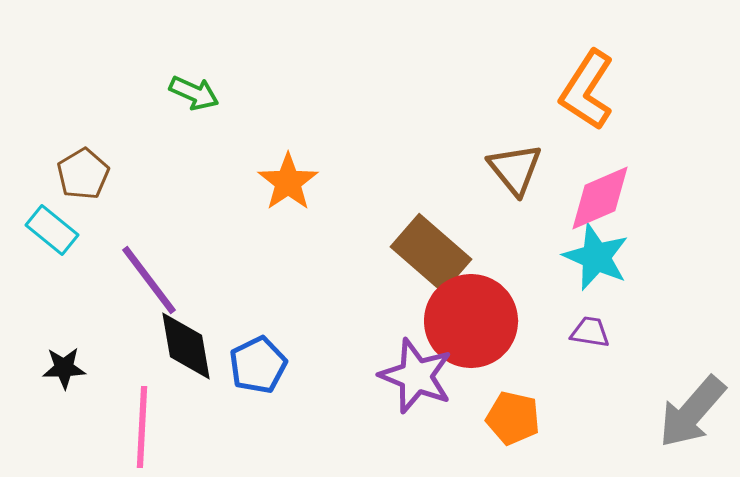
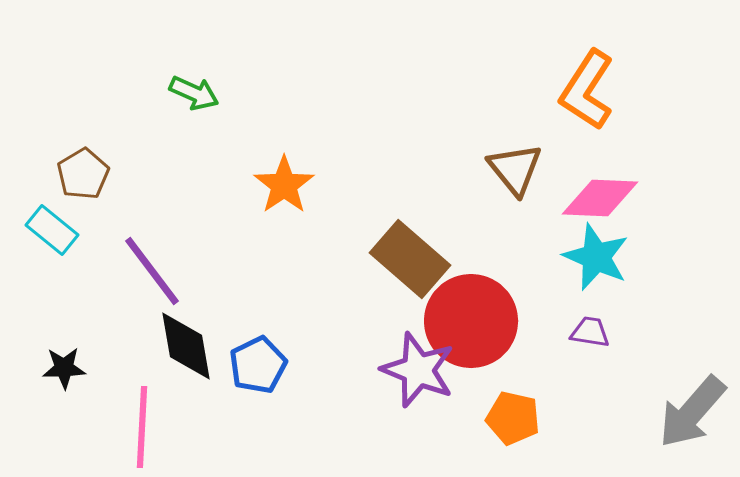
orange star: moved 4 px left, 3 px down
pink diamond: rotated 26 degrees clockwise
brown rectangle: moved 21 px left, 6 px down
purple line: moved 3 px right, 9 px up
purple star: moved 2 px right, 6 px up
